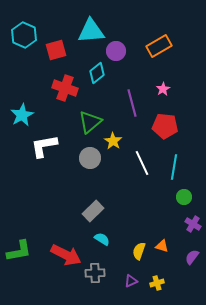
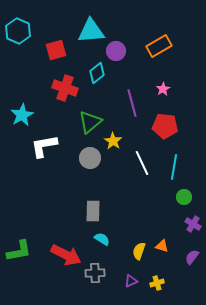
cyan hexagon: moved 6 px left, 4 px up
gray rectangle: rotated 45 degrees counterclockwise
